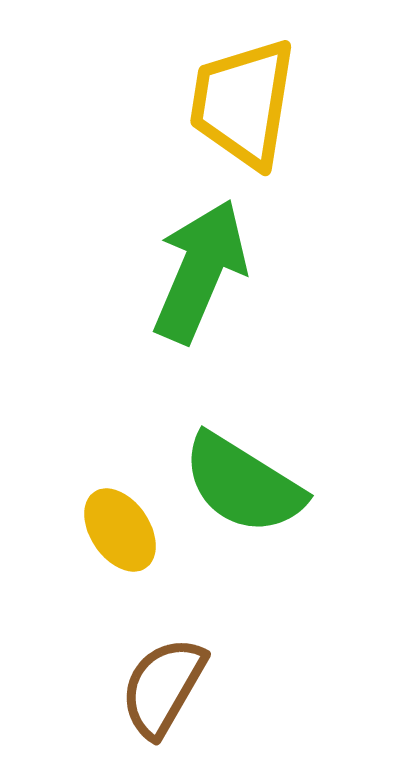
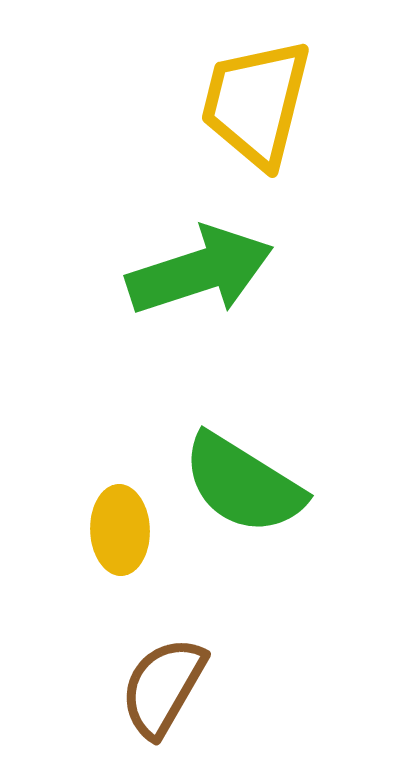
yellow trapezoid: moved 13 px right; rotated 5 degrees clockwise
green arrow: rotated 49 degrees clockwise
yellow ellipse: rotated 32 degrees clockwise
